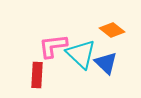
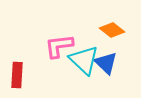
pink L-shape: moved 6 px right
cyan triangle: moved 3 px right, 6 px down
red rectangle: moved 20 px left
